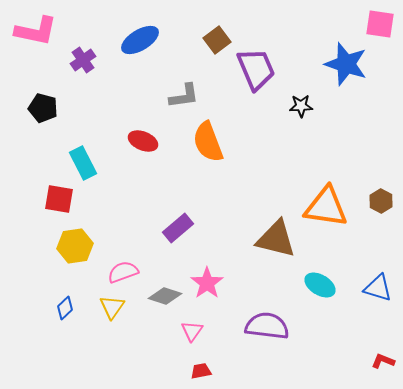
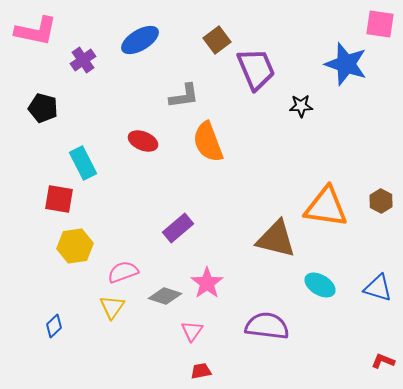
blue diamond: moved 11 px left, 18 px down
